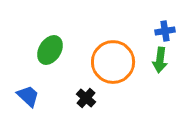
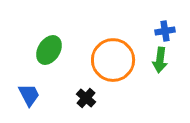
green ellipse: moved 1 px left
orange circle: moved 2 px up
blue trapezoid: moved 1 px right, 1 px up; rotated 20 degrees clockwise
